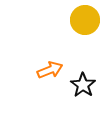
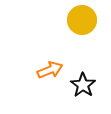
yellow circle: moved 3 px left
